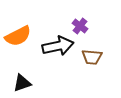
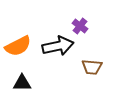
orange semicircle: moved 10 px down
brown trapezoid: moved 10 px down
black triangle: rotated 18 degrees clockwise
